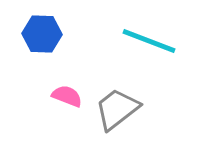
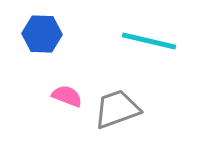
cyan line: rotated 8 degrees counterclockwise
gray trapezoid: rotated 18 degrees clockwise
